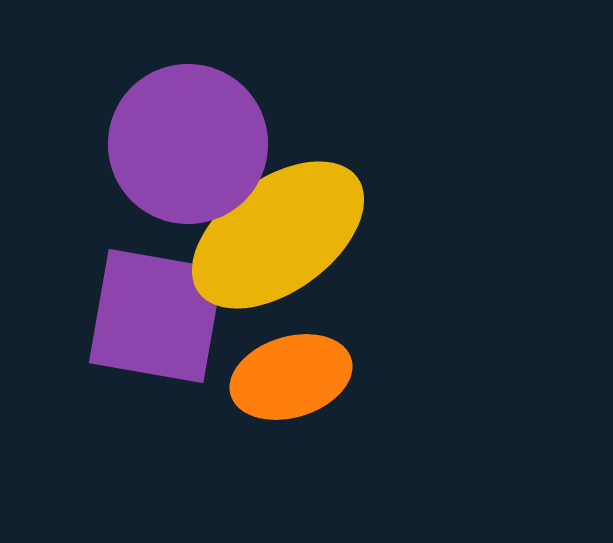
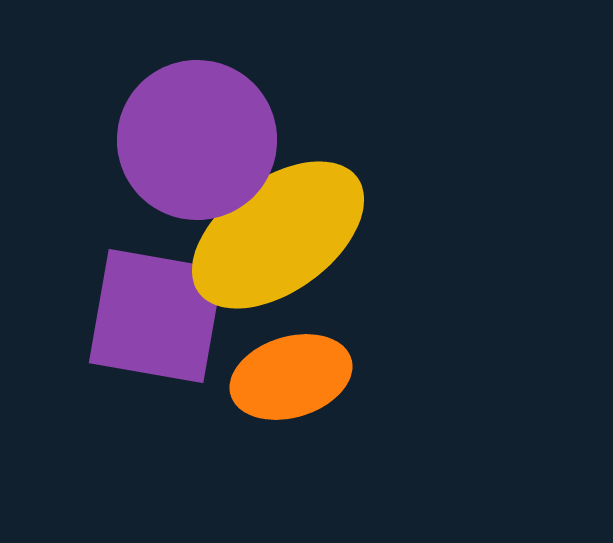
purple circle: moved 9 px right, 4 px up
